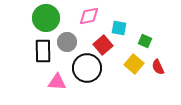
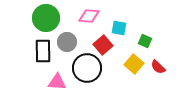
pink diamond: rotated 15 degrees clockwise
red semicircle: rotated 21 degrees counterclockwise
